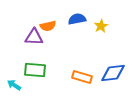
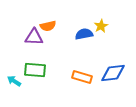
blue semicircle: moved 7 px right, 15 px down
cyan arrow: moved 4 px up
